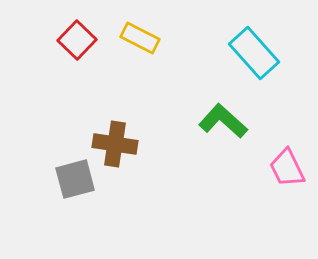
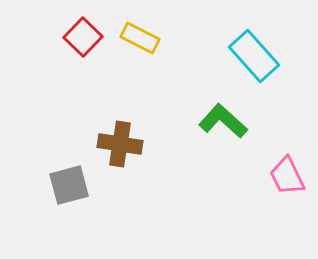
red square: moved 6 px right, 3 px up
cyan rectangle: moved 3 px down
brown cross: moved 5 px right
pink trapezoid: moved 8 px down
gray square: moved 6 px left, 6 px down
